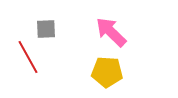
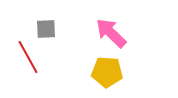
pink arrow: moved 1 px down
